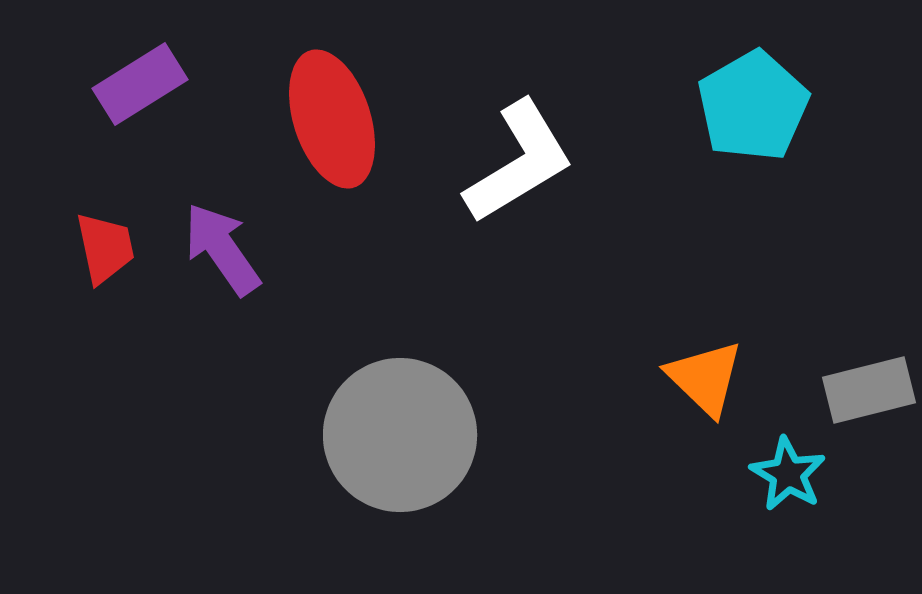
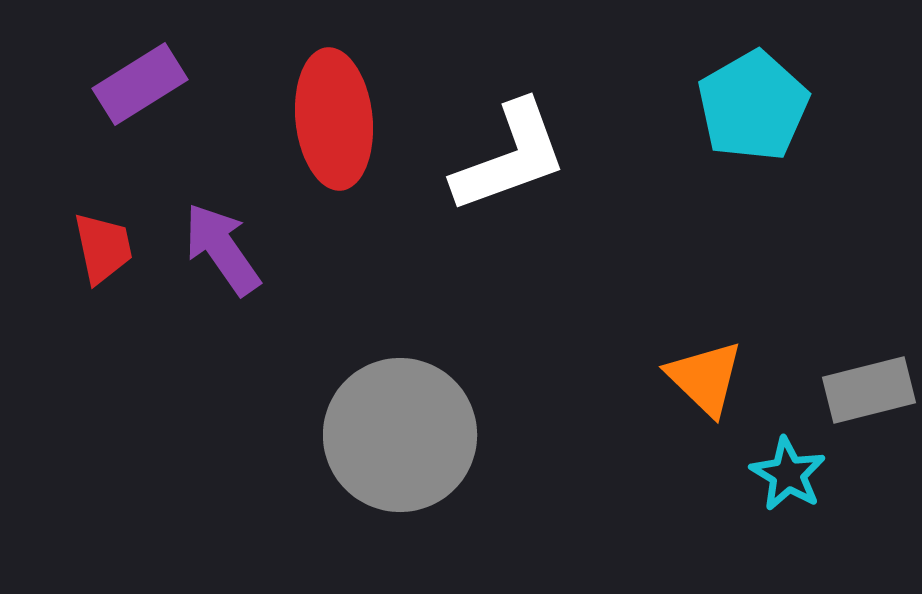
red ellipse: moved 2 px right; rotated 12 degrees clockwise
white L-shape: moved 9 px left, 5 px up; rotated 11 degrees clockwise
red trapezoid: moved 2 px left
